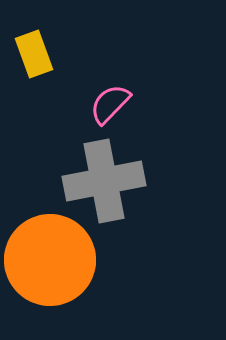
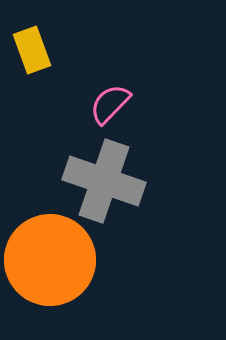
yellow rectangle: moved 2 px left, 4 px up
gray cross: rotated 30 degrees clockwise
